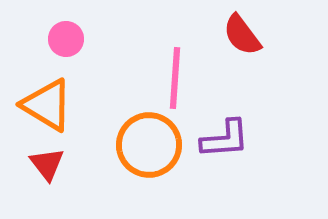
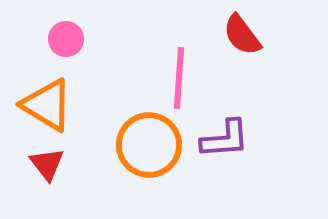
pink line: moved 4 px right
